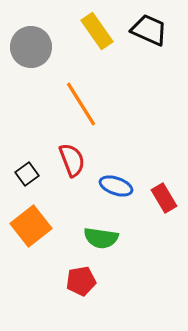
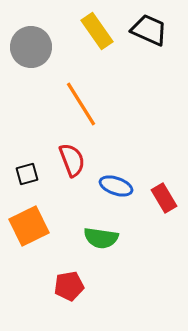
black square: rotated 20 degrees clockwise
orange square: moved 2 px left; rotated 12 degrees clockwise
red pentagon: moved 12 px left, 5 px down
